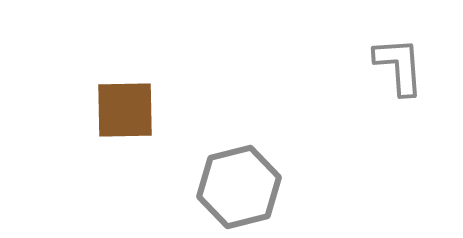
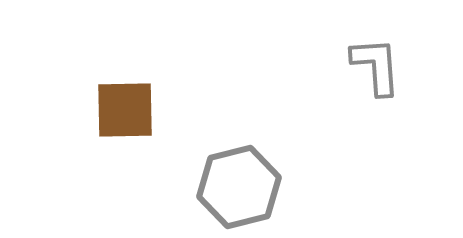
gray L-shape: moved 23 px left
